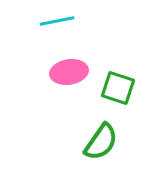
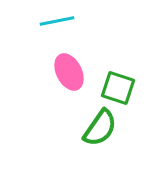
pink ellipse: rotated 72 degrees clockwise
green semicircle: moved 1 px left, 14 px up
